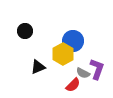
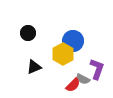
black circle: moved 3 px right, 2 px down
black triangle: moved 4 px left
gray semicircle: moved 6 px down
